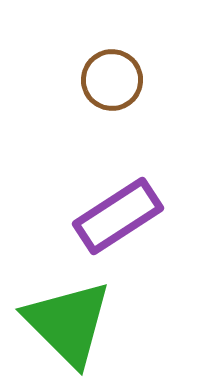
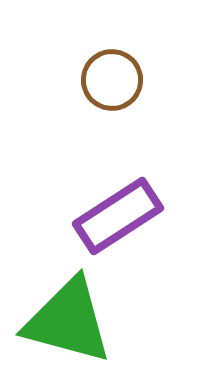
green triangle: moved 2 px up; rotated 30 degrees counterclockwise
